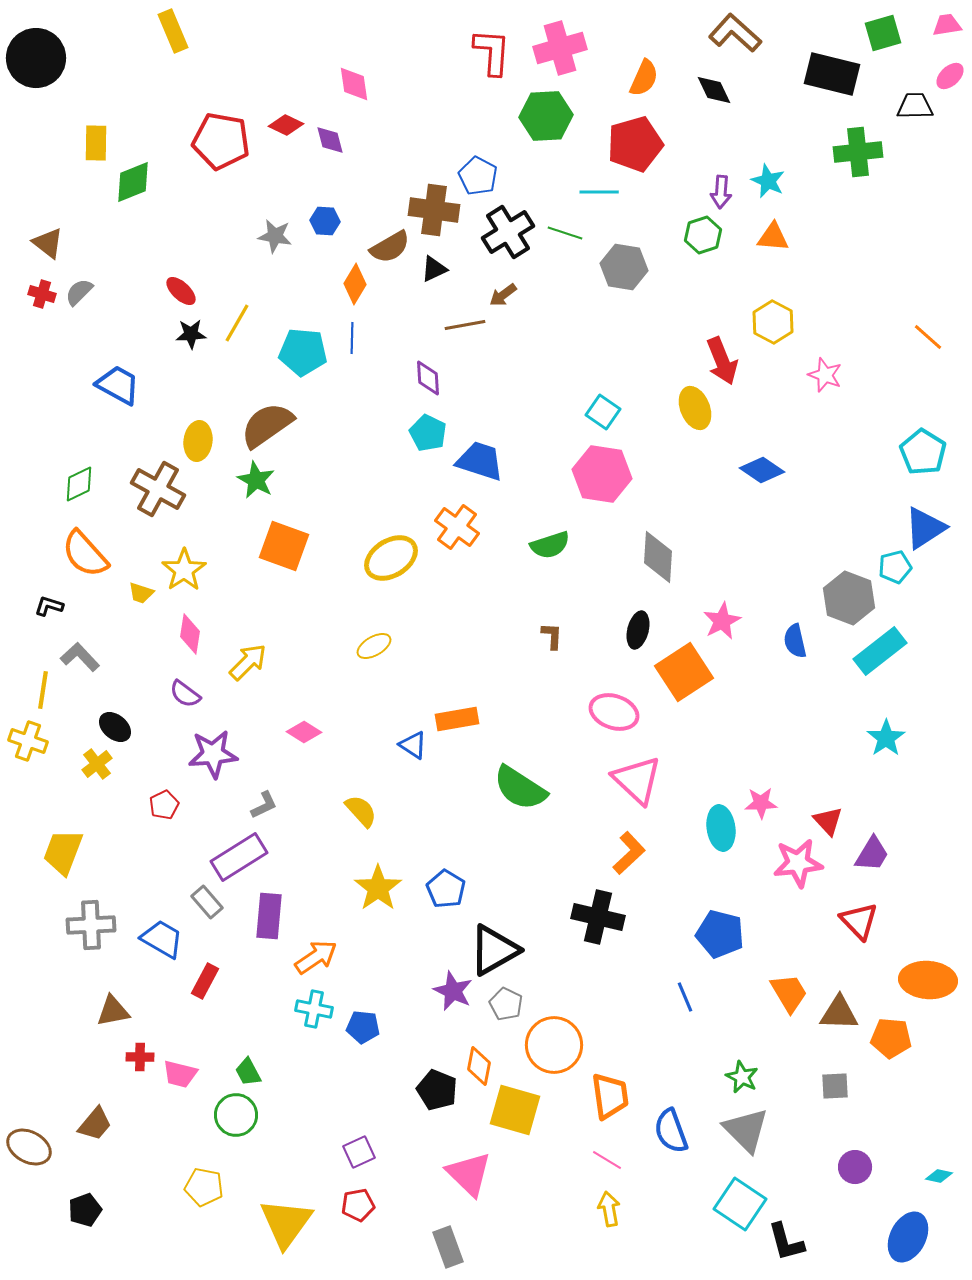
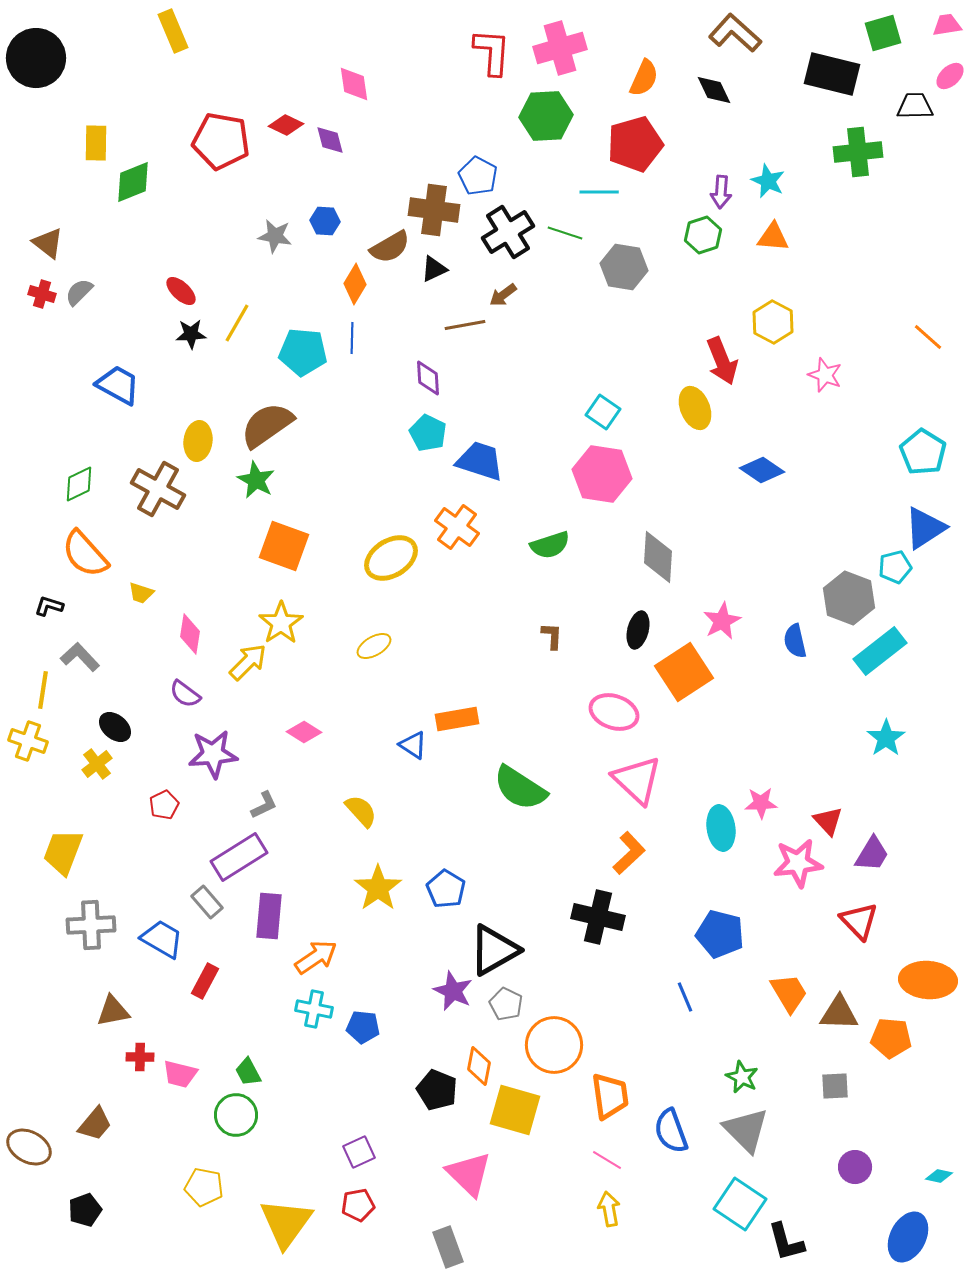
yellow star at (184, 570): moved 97 px right, 53 px down
